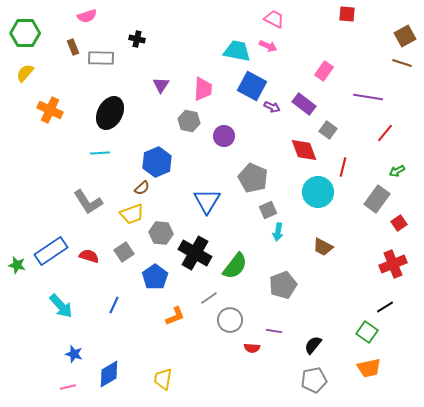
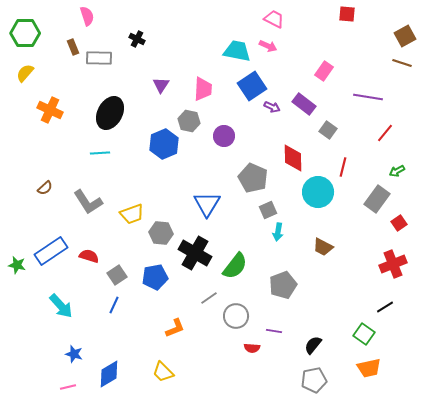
pink semicircle at (87, 16): rotated 90 degrees counterclockwise
black cross at (137, 39): rotated 14 degrees clockwise
gray rectangle at (101, 58): moved 2 px left
blue square at (252, 86): rotated 28 degrees clockwise
red diamond at (304, 150): moved 11 px left, 8 px down; rotated 20 degrees clockwise
blue hexagon at (157, 162): moved 7 px right, 18 px up
brown semicircle at (142, 188): moved 97 px left
blue triangle at (207, 201): moved 3 px down
gray square at (124, 252): moved 7 px left, 23 px down
blue pentagon at (155, 277): rotated 25 degrees clockwise
orange L-shape at (175, 316): moved 12 px down
gray circle at (230, 320): moved 6 px right, 4 px up
green square at (367, 332): moved 3 px left, 2 px down
yellow trapezoid at (163, 379): moved 7 px up; rotated 55 degrees counterclockwise
